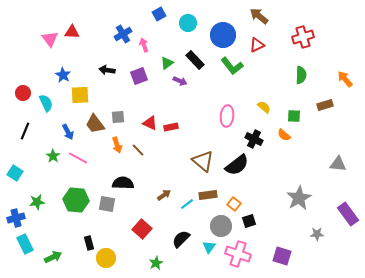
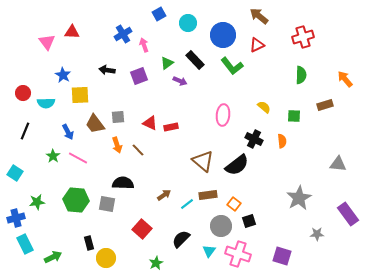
pink triangle at (50, 39): moved 3 px left, 3 px down
cyan semicircle at (46, 103): rotated 114 degrees clockwise
pink ellipse at (227, 116): moved 4 px left, 1 px up
orange semicircle at (284, 135): moved 2 px left, 6 px down; rotated 136 degrees counterclockwise
cyan triangle at (209, 247): moved 4 px down
